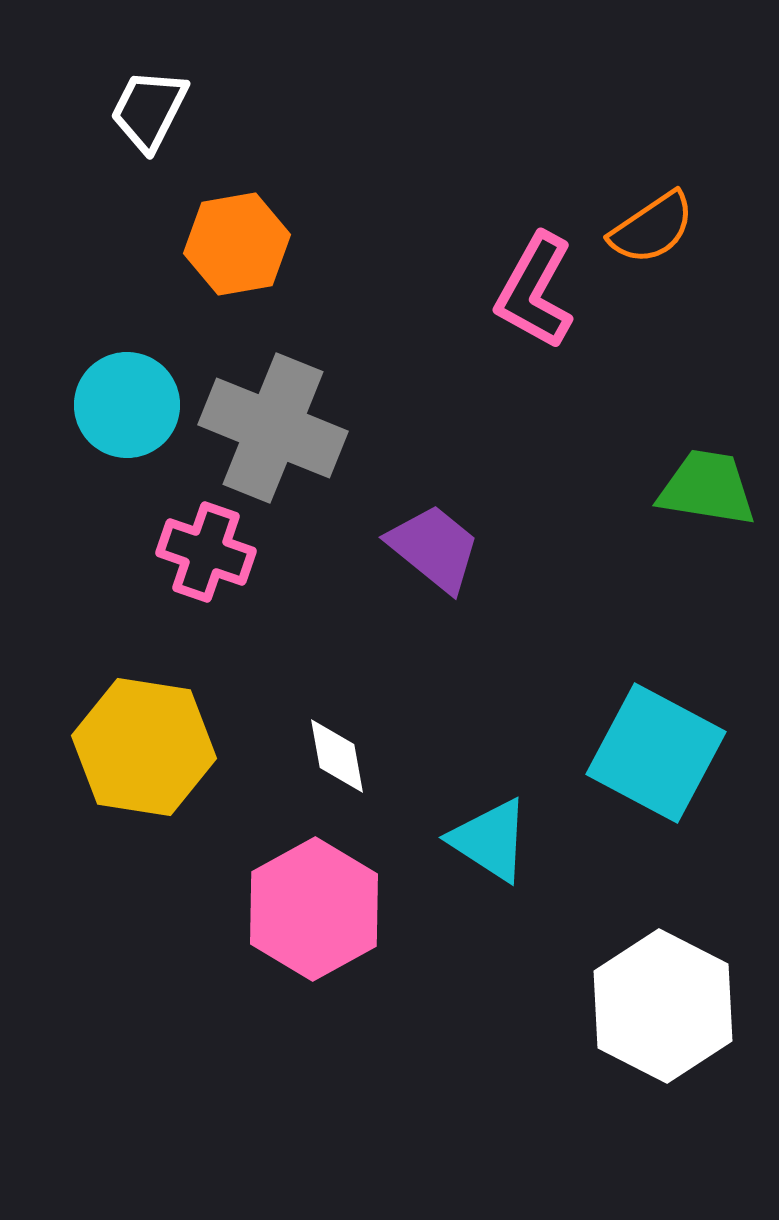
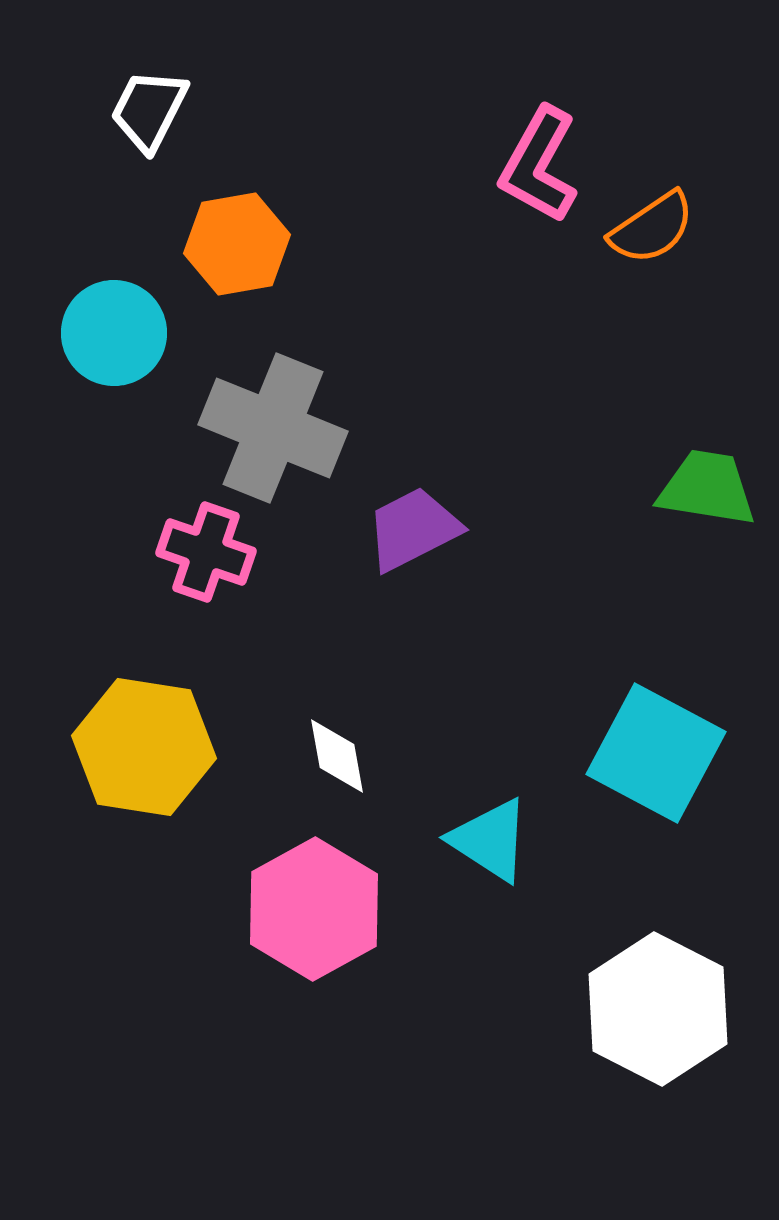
pink L-shape: moved 4 px right, 126 px up
cyan circle: moved 13 px left, 72 px up
purple trapezoid: moved 21 px left, 19 px up; rotated 66 degrees counterclockwise
white hexagon: moved 5 px left, 3 px down
